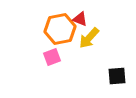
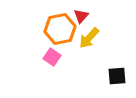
red triangle: moved 1 px right, 3 px up; rotated 49 degrees clockwise
pink square: rotated 36 degrees counterclockwise
